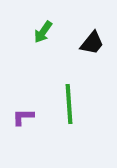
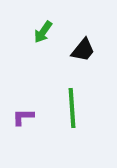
black trapezoid: moved 9 px left, 7 px down
green line: moved 3 px right, 4 px down
